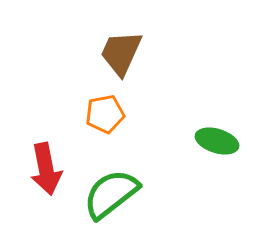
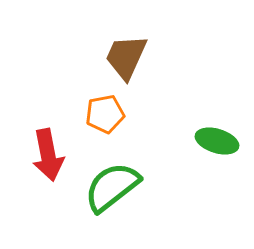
brown trapezoid: moved 5 px right, 4 px down
red arrow: moved 2 px right, 14 px up
green semicircle: moved 1 px right, 7 px up
